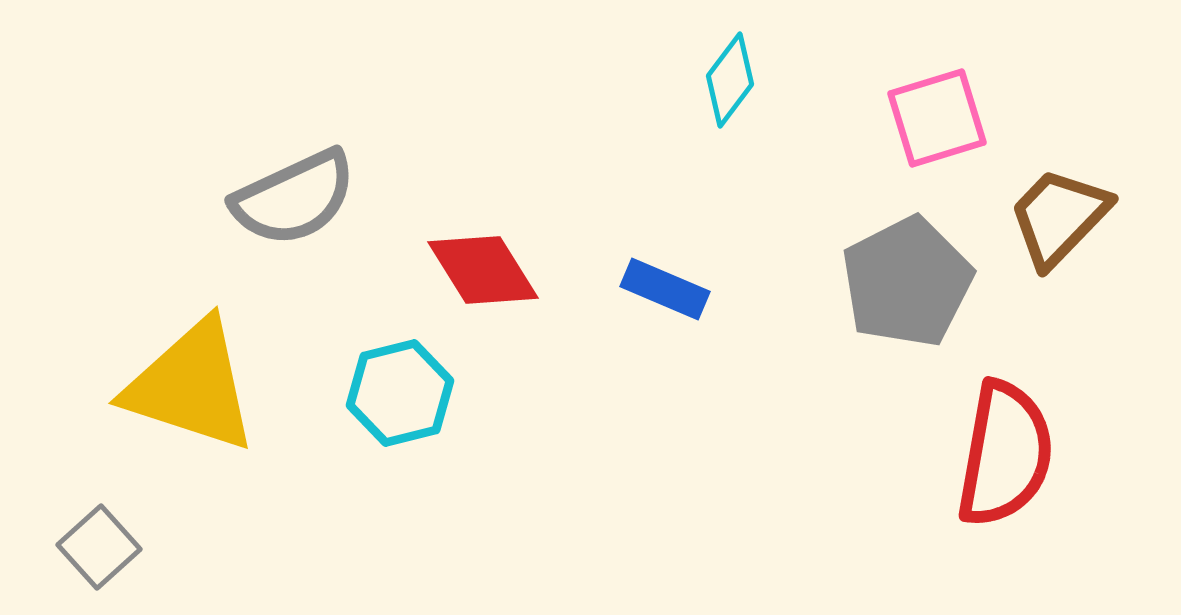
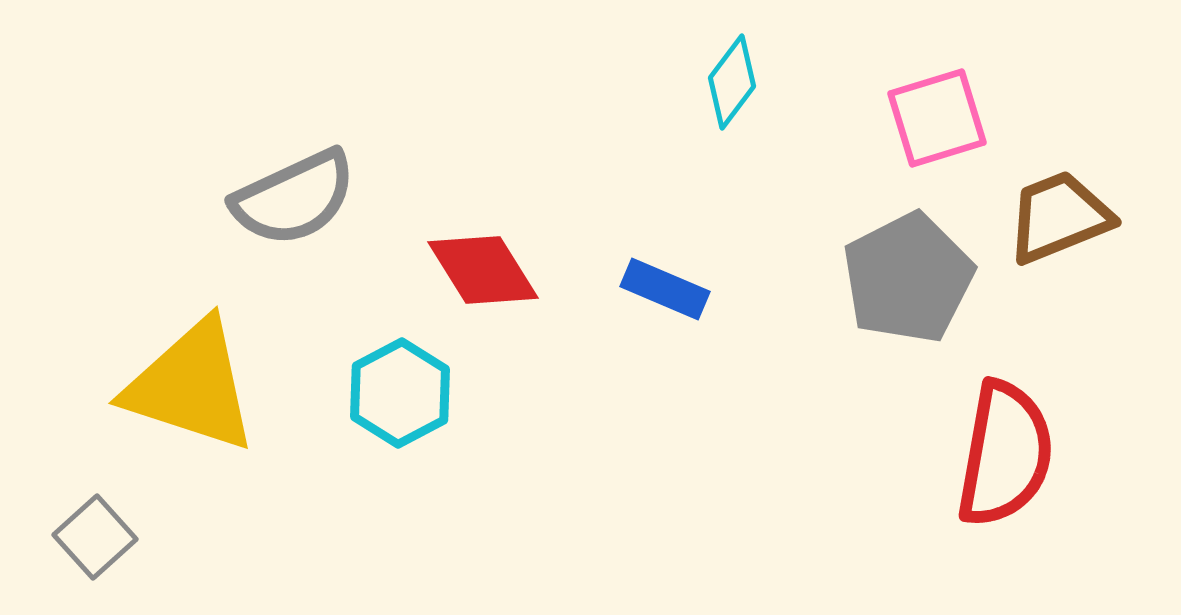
cyan diamond: moved 2 px right, 2 px down
brown trapezoid: rotated 24 degrees clockwise
gray pentagon: moved 1 px right, 4 px up
cyan hexagon: rotated 14 degrees counterclockwise
gray square: moved 4 px left, 10 px up
